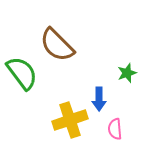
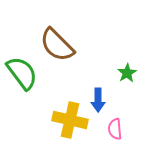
green star: rotated 12 degrees counterclockwise
blue arrow: moved 1 px left, 1 px down
yellow cross: rotated 32 degrees clockwise
